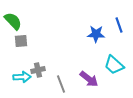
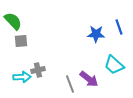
blue line: moved 2 px down
gray line: moved 9 px right
